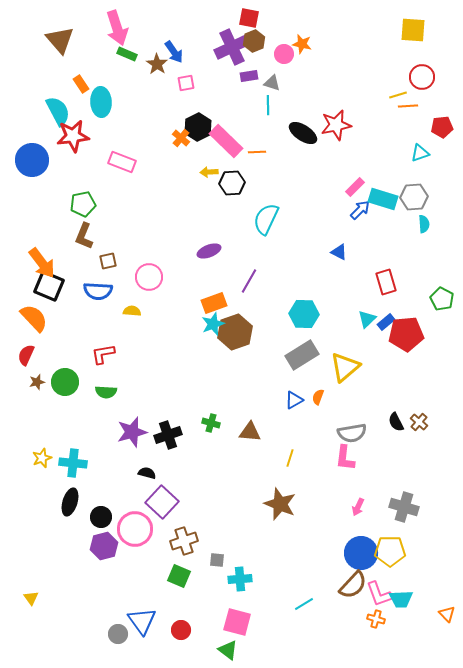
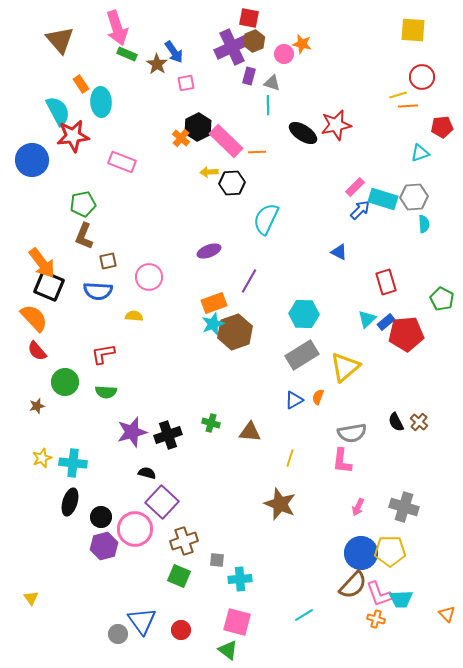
purple rectangle at (249, 76): rotated 66 degrees counterclockwise
yellow semicircle at (132, 311): moved 2 px right, 5 px down
red semicircle at (26, 355): moved 11 px right, 4 px up; rotated 65 degrees counterclockwise
brown star at (37, 382): moved 24 px down
pink L-shape at (345, 458): moved 3 px left, 3 px down
cyan line at (304, 604): moved 11 px down
